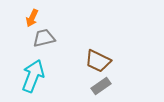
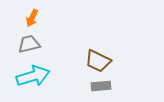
gray trapezoid: moved 15 px left, 6 px down
cyan arrow: rotated 52 degrees clockwise
gray rectangle: rotated 30 degrees clockwise
